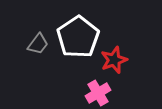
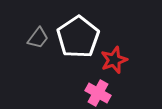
gray trapezoid: moved 6 px up
pink cross: rotated 30 degrees counterclockwise
